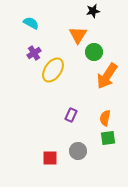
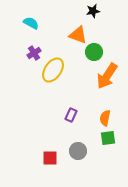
orange triangle: rotated 42 degrees counterclockwise
